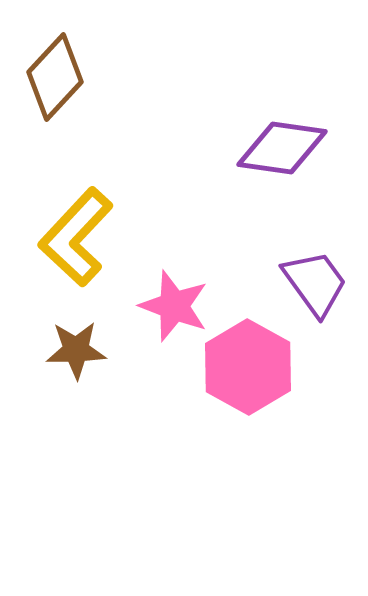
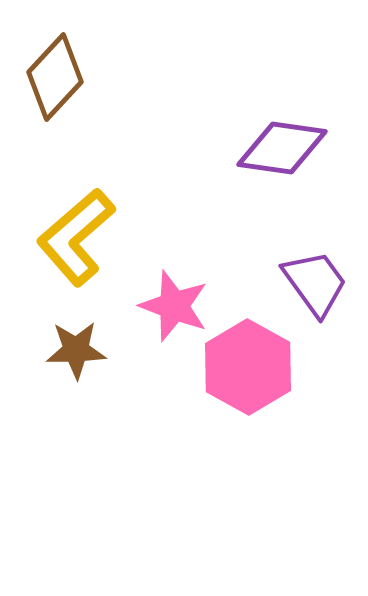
yellow L-shape: rotated 6 degrees clockwise
